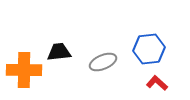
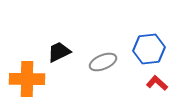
black trapezoid: rotated 20 degrees counterclockwise
orange cross: moved 3 px right, 9 px down
